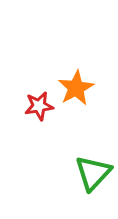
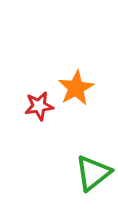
green triangle: rotated 9 degrees clockwise
